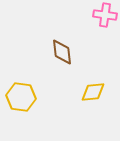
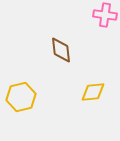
brown diamond: moved 1 px left, 2 px up
yellow hexagon: rotated 20 degrees counterclockwise
